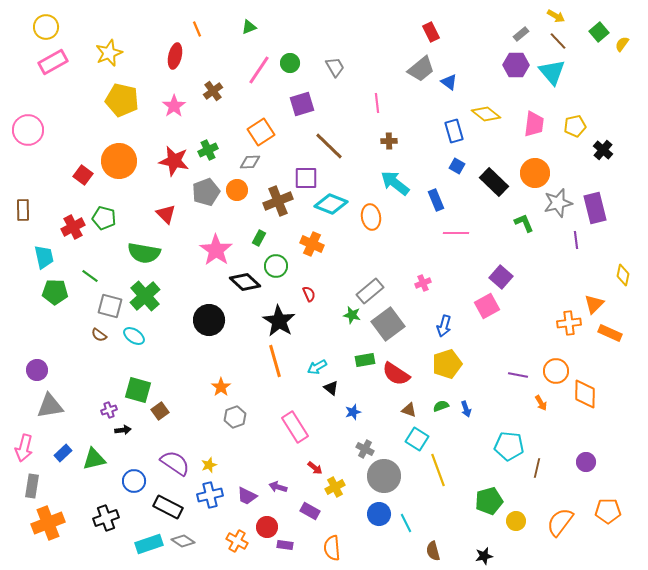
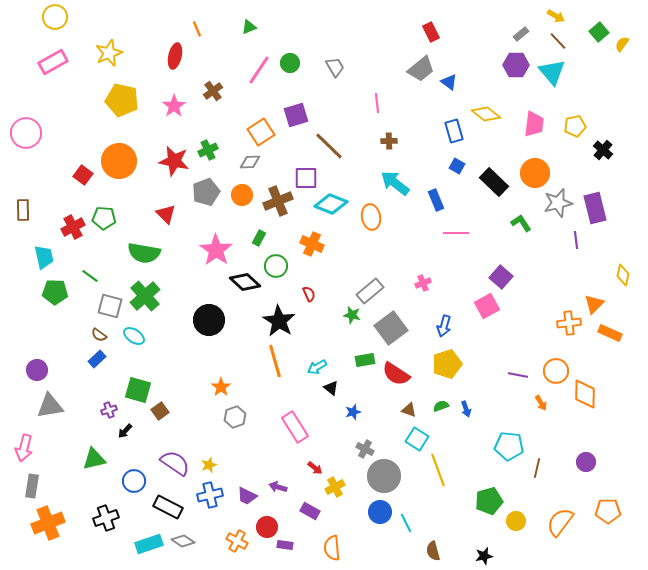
yellow circle at (46, 27): moved 9 px right, 10 px up
purple square at (302, 104): moved 6 px left, 11 px down
pink circle at (28, 130): moved 2 px left, 3 px down
orange circle at (237, 190): moved 5 px right, 5 px down
green pentagon at (104, 218): rotated 10 degrees counterclockwise
green L-shape at (524, 223): moved 3 px left; rotated 10 degrees counterclockwise
gray square at (388, 324): moved 3 px right, 4 px down
black arrow at (123, 430): moved 2 px right, 1 px down; rotated 140 degrees clockwise
blue rectangle at (63, 453): moved 34 px right, 94 px up
blue circle at (379, 514): moved 1 px right, 2 px up
